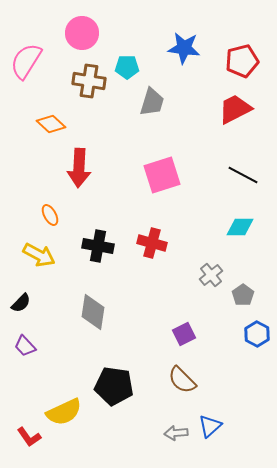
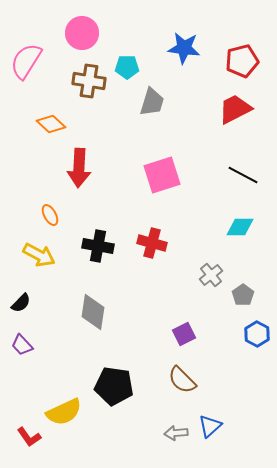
purple trapezoid: moved 3 px left, 1 px up
